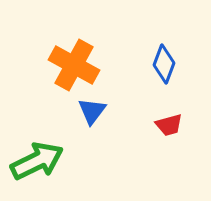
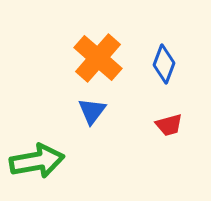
orange cross: moved 24 px right, 7 px up; rotated 12 degrees clockwise
green arrow: rotated 16 degrees clockwise
